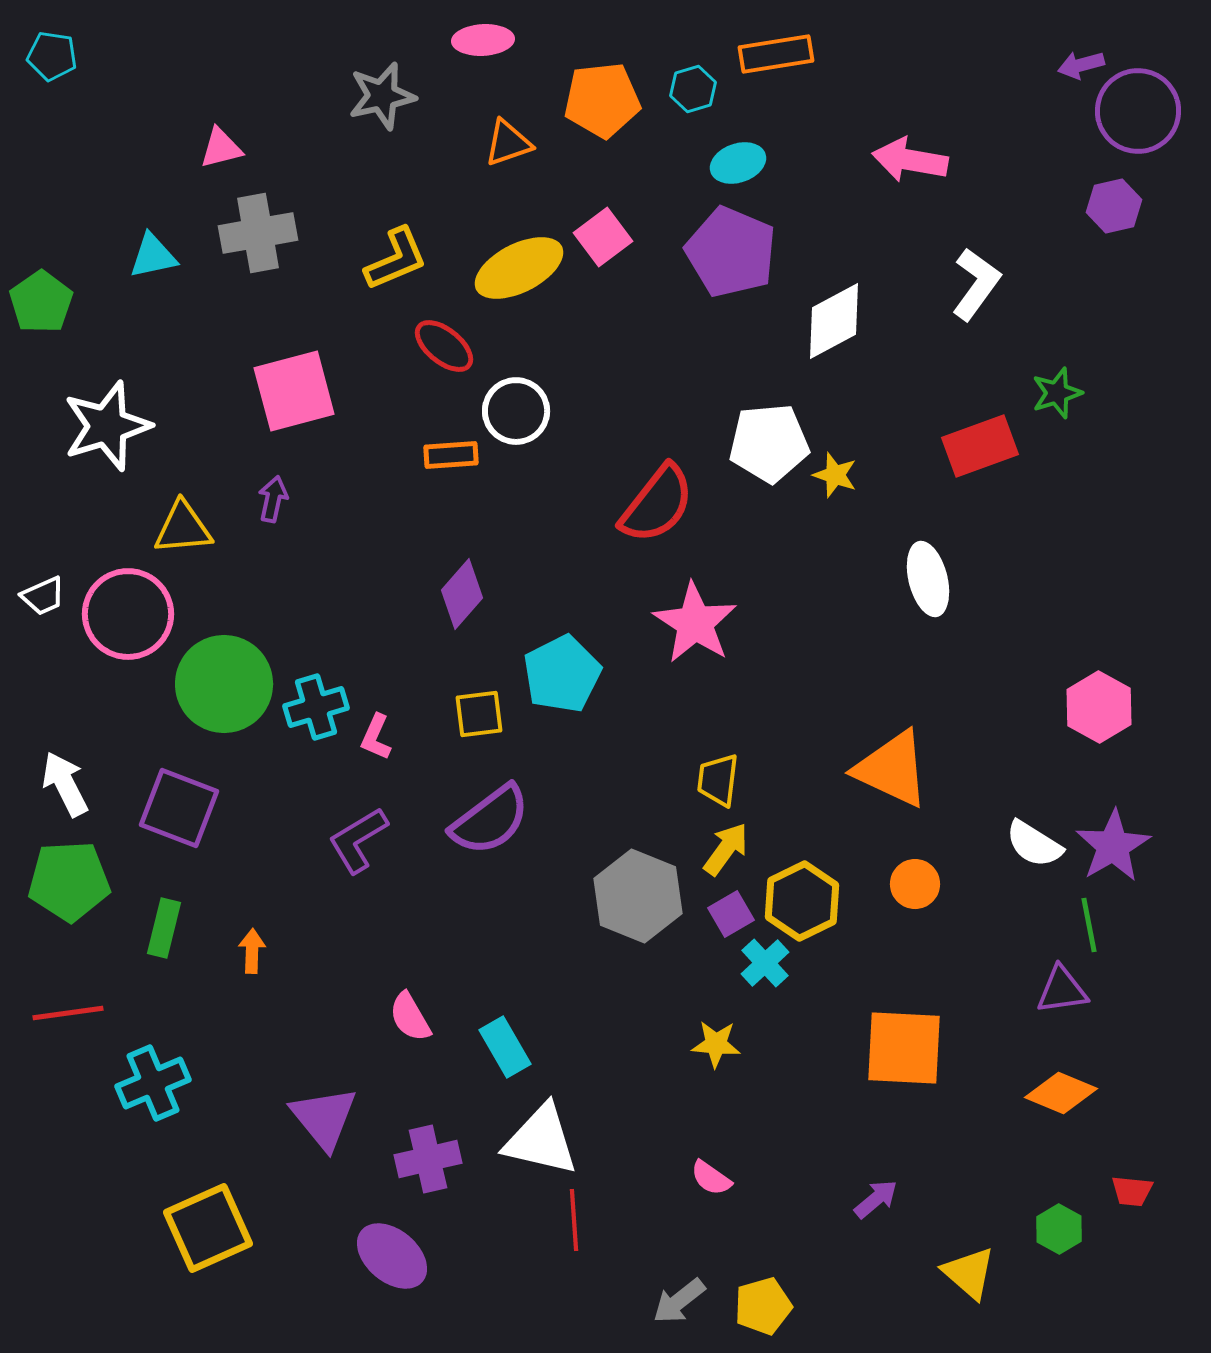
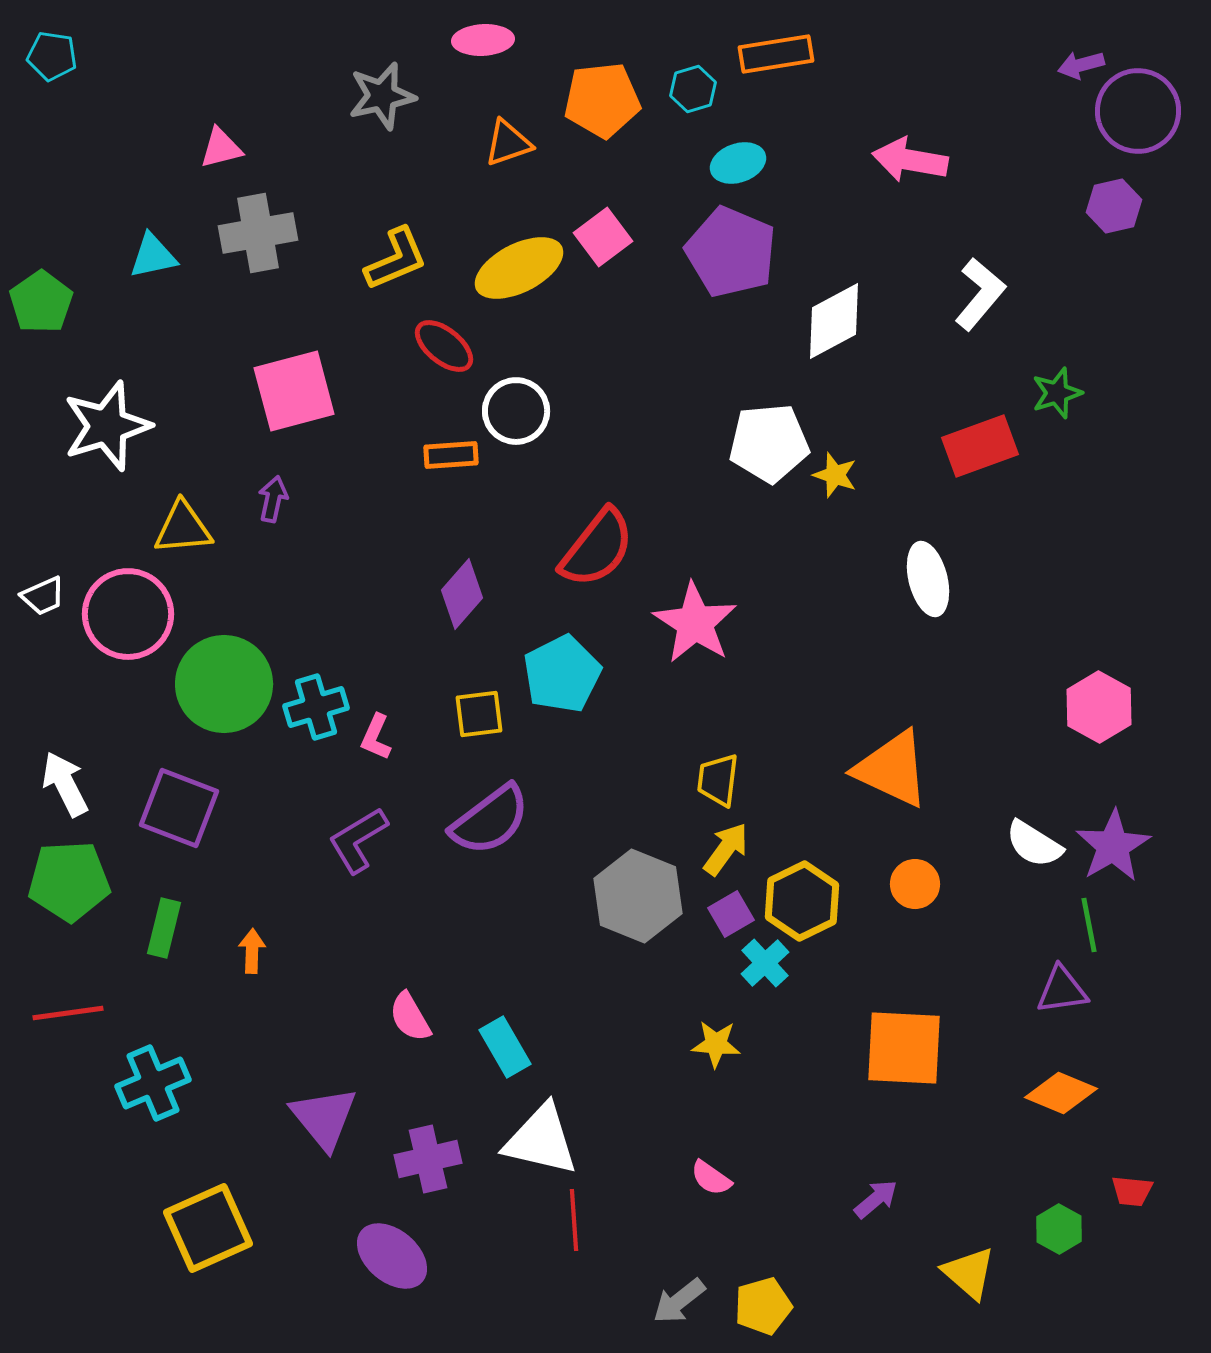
white L-shape at (976, 284): moved 4 px right, 10 px down; rotated 4 degrees clockwise
red semicircle at (657, 504): moved 60 px left, 44 px down
